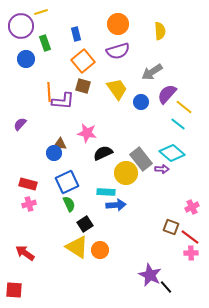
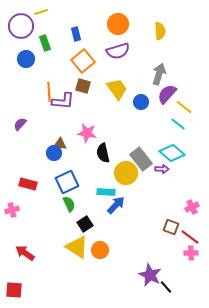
gray arrow at (152, 72): moved 7 px right, 2 px down; rotated 140 degrees clockwise
black semicircle at (103, 153): rotated 78 degrees counterclockwise
pink cross at (29, 204): moved 17 px left, 6 px down
blue arrow at (116, 205): rotated 42 degrees counterclockwise
